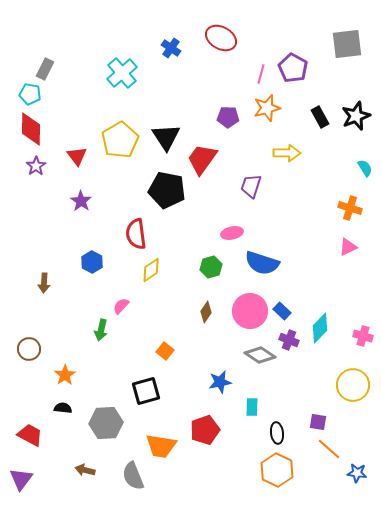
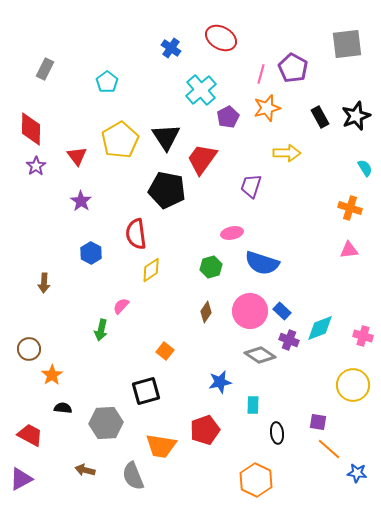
cyan cross at (122, 73): moved 79 px right, 17 px down
cyan pentagon at (30, 94): moved 77 px right, 12 px up; rotated 25 degrees clockwise
purple pentagon at (228, 117): rotated 30 degrees counterclockwise
pink triangle at (348, 247): moved 1 px right, 3 px down; rotated 18 degrees clockwise
blue hexagon at (92, 262): moved 1 px left, 9 px up
cyan diamond at (320, 328): rotated 24 degrees clockwise
orange star at (65, 375): moved 13 px left
cyan rectangle at (252, 407): moved 1 px right, 2 px up
orange hexagon at (277, 470): moved 21 px left, 10 px down
purple triangle at (21, 479): rotated 25 degrees clockwise
